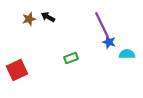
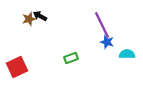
black arrow: moved 8 px left, 1 px up
blue star: moved 2 px left
red square: moved 3 px up
